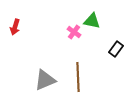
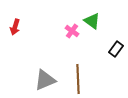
green triangle: rotated 24 degrees clockwise
pink cross: moved 2 px left, 1 px up
brown line: moved 2 px down
